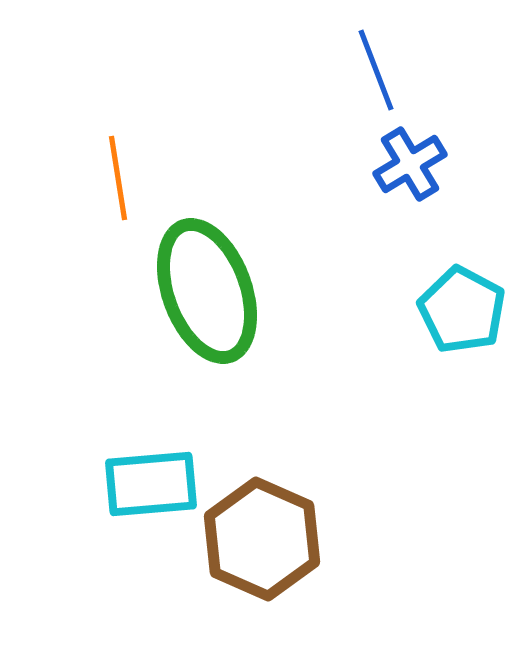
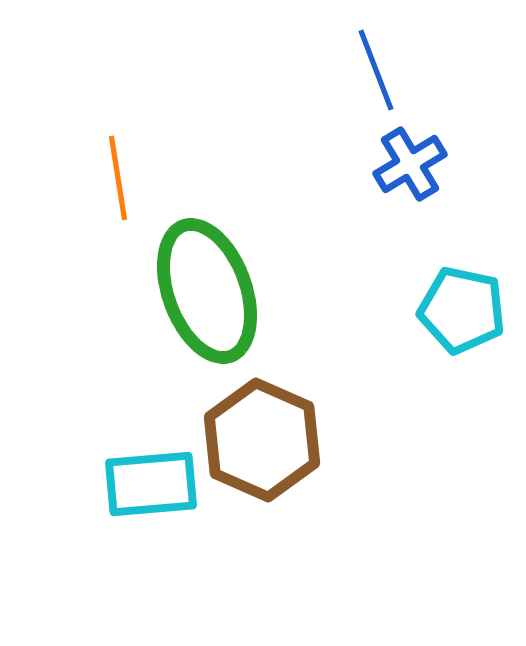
cyan pentagon: rotated 16 degrees counterclockwise
brown hexagon: moved 99 px up
